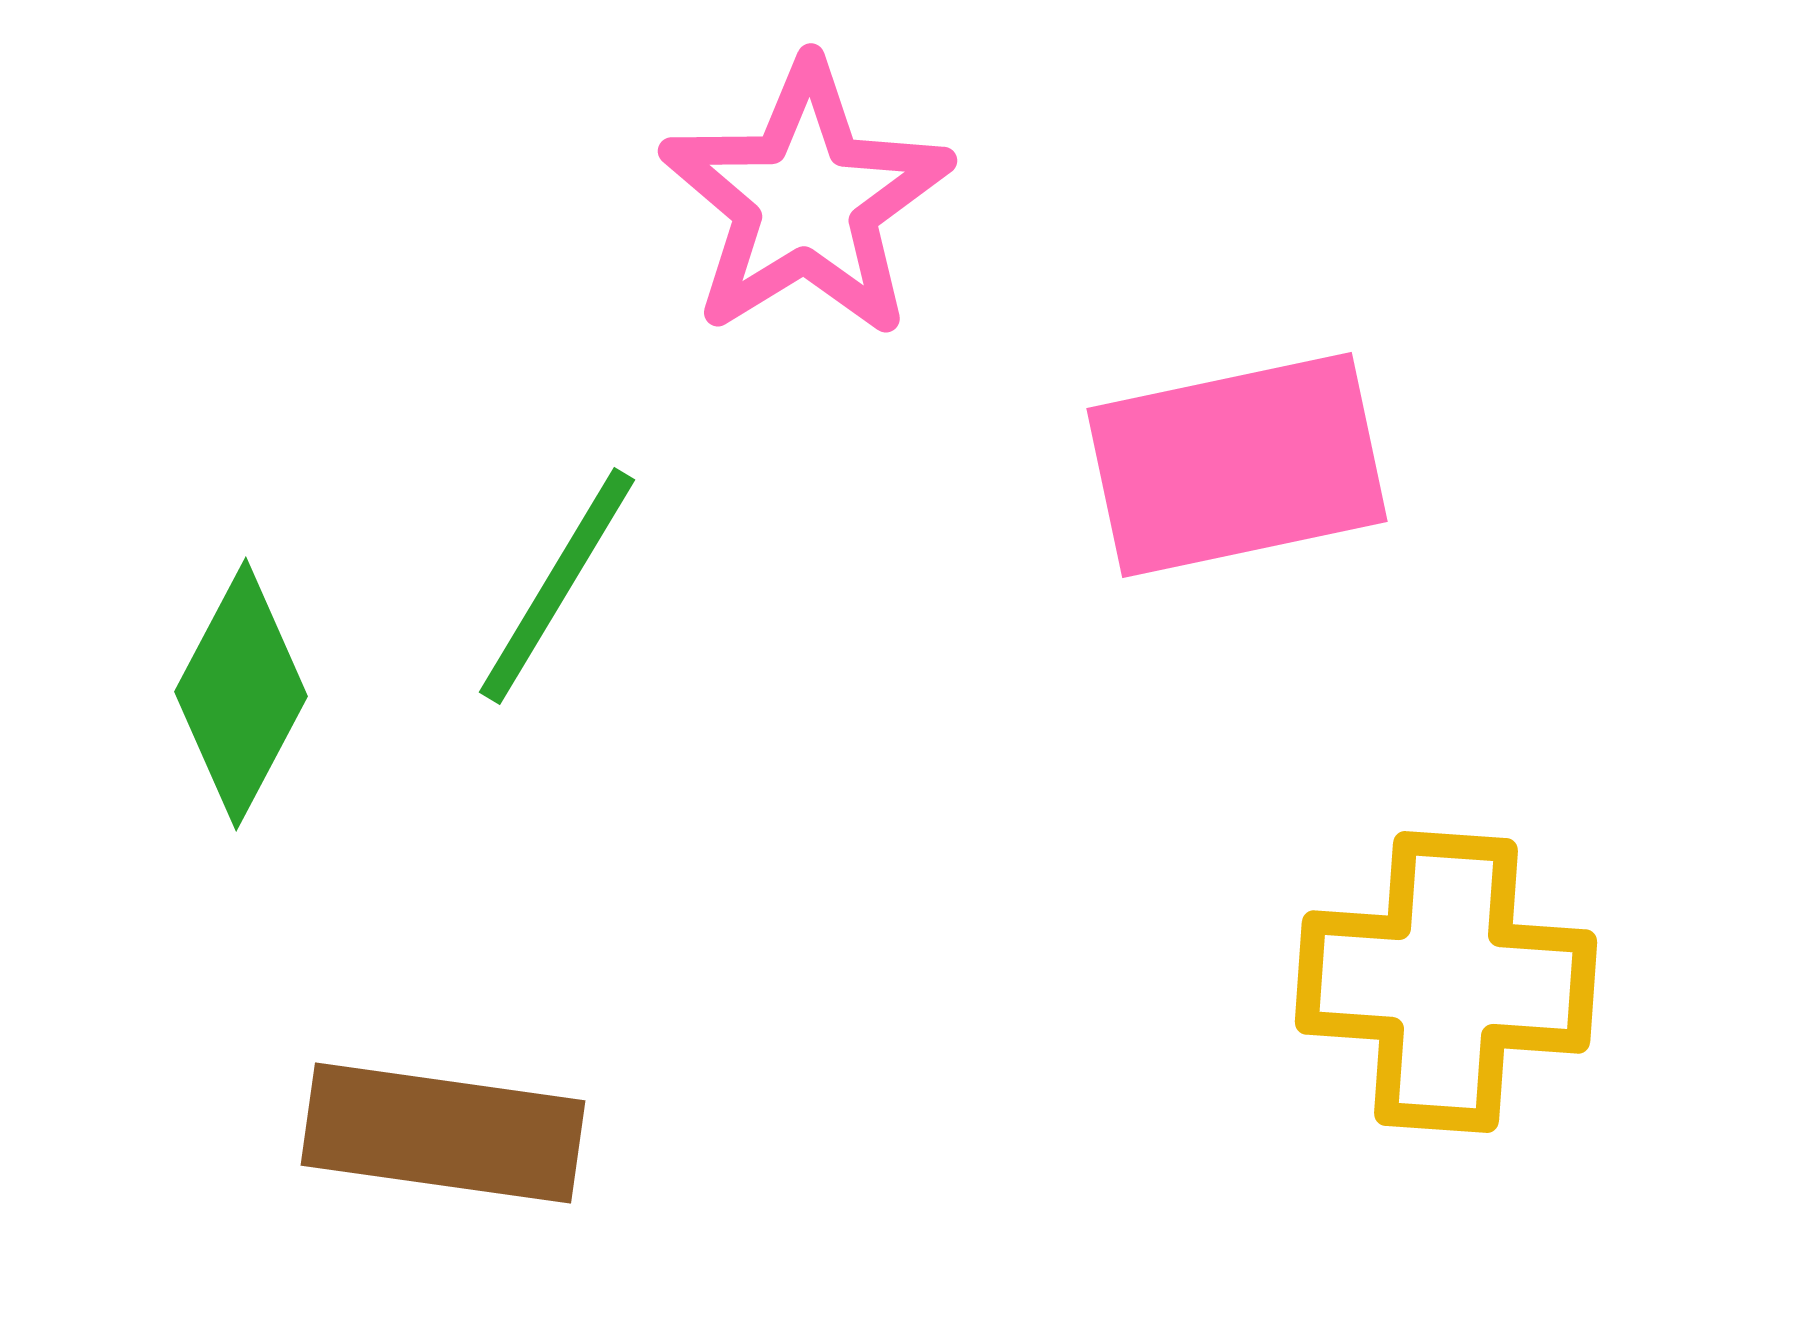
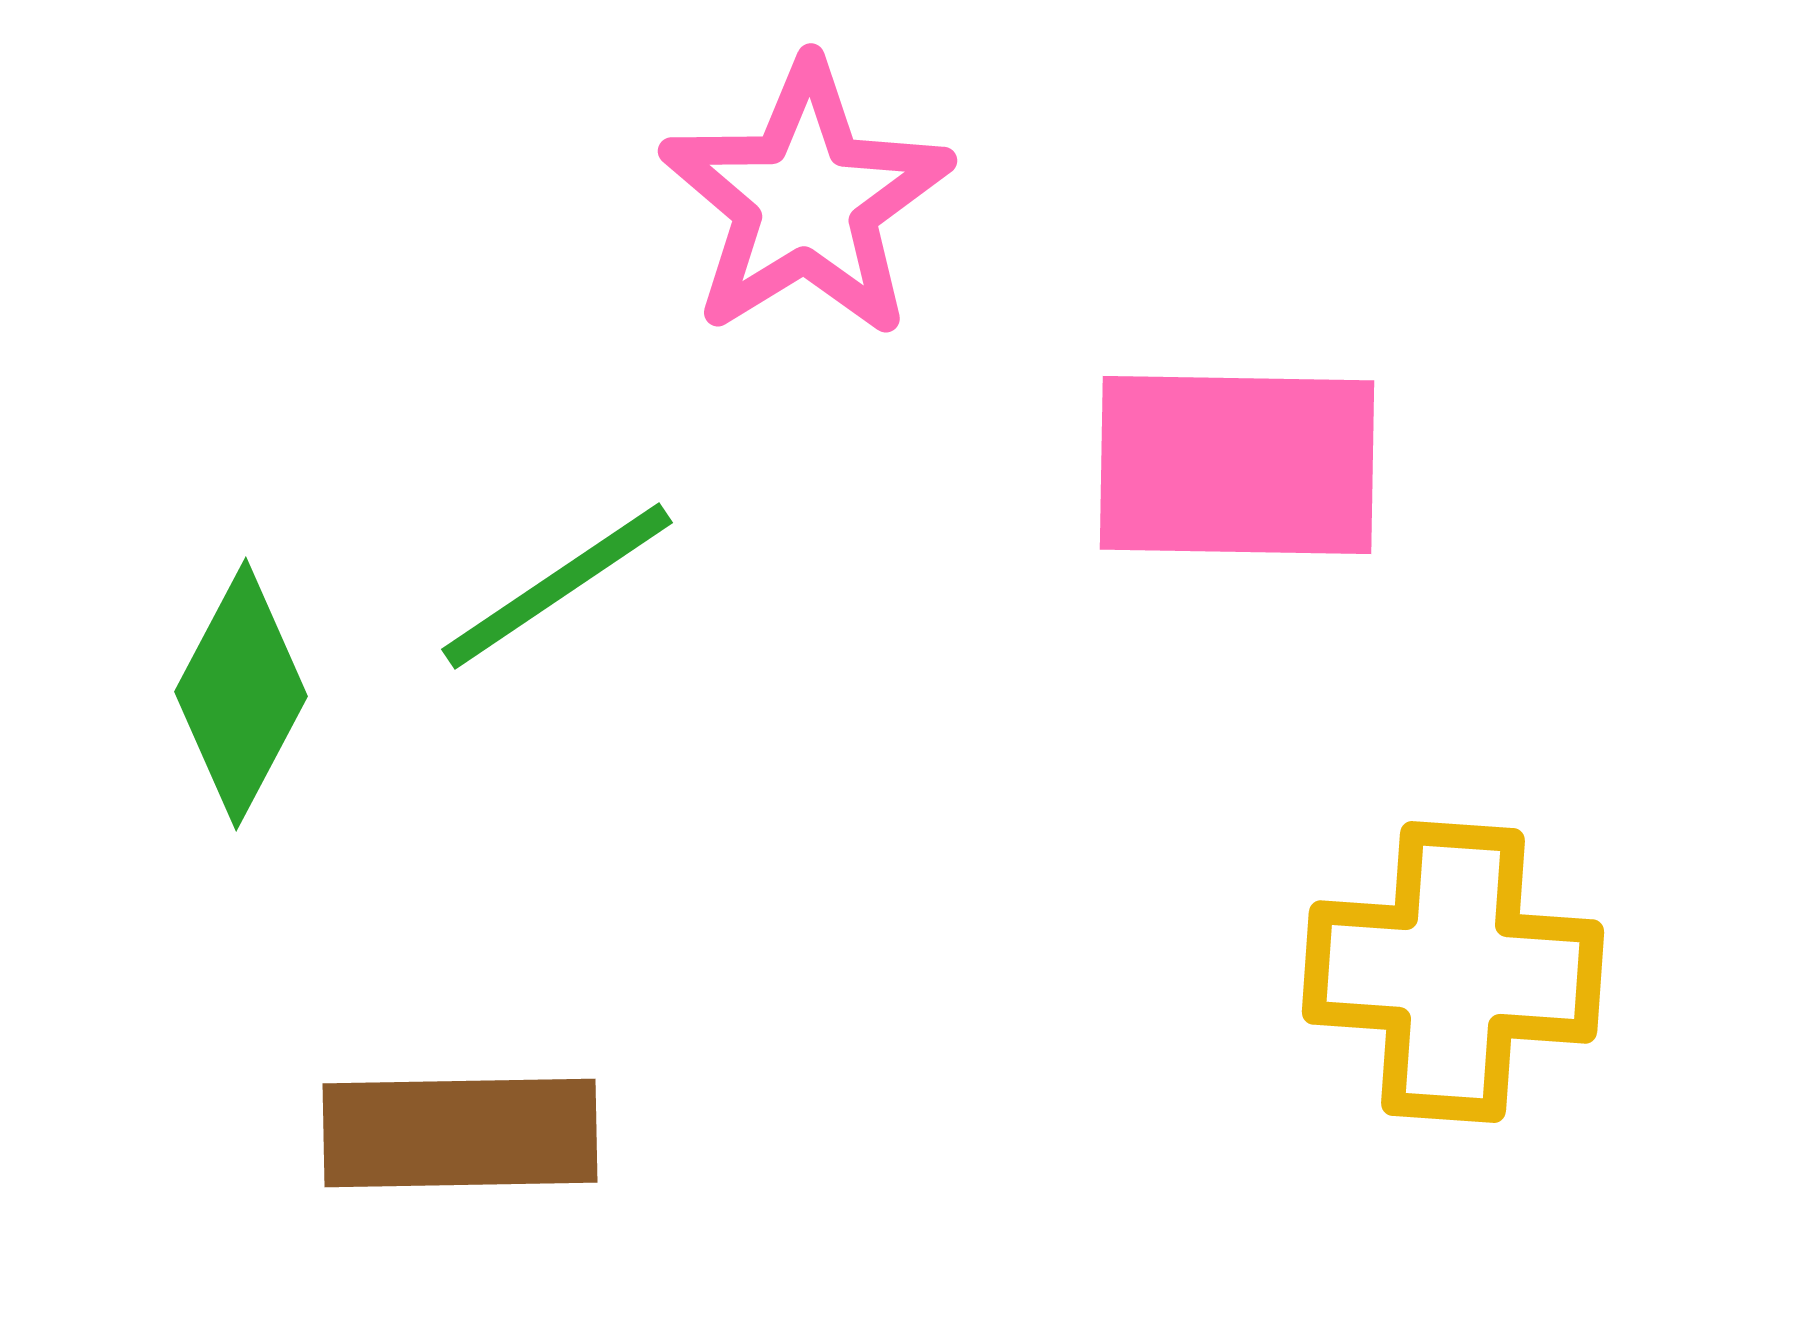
pink rectangle: rotated 13 degrees clockwise
green line: rotated 25 degrees clockwise
yellow cross: moved 7 px right, 10 px up
brown rectangle: moved 17 px right; rotated 9 degrees counterclockwise
